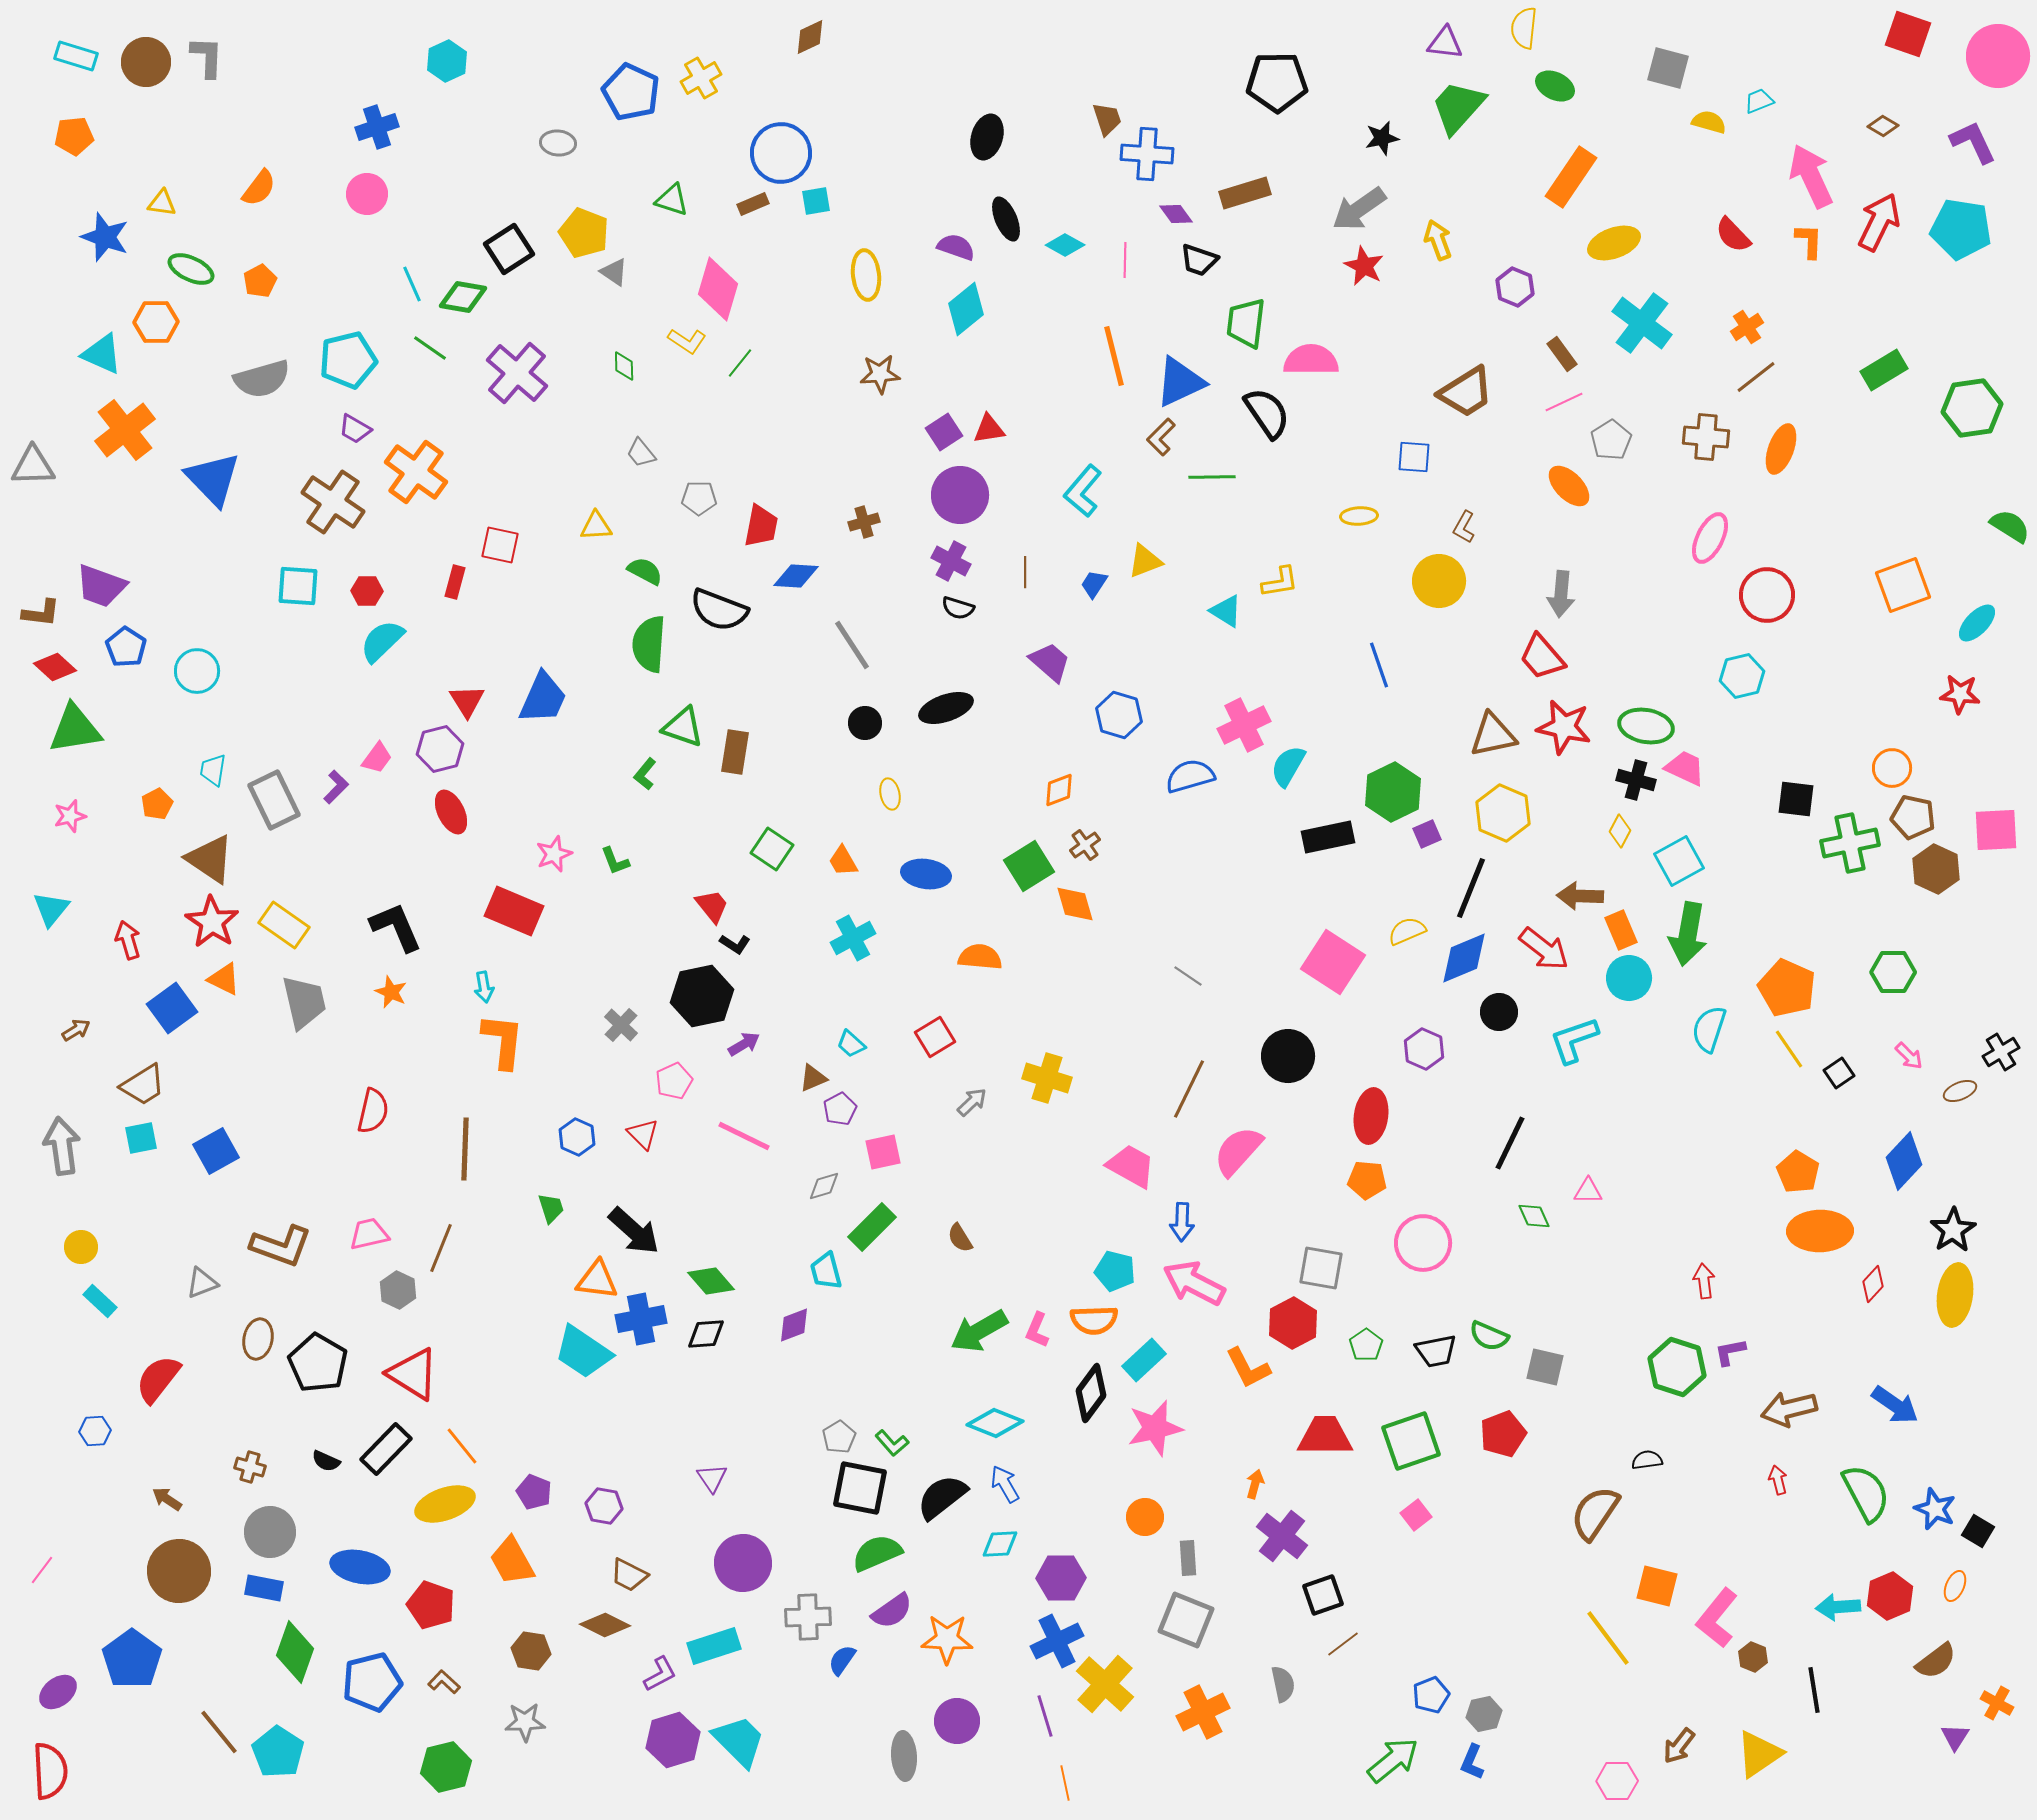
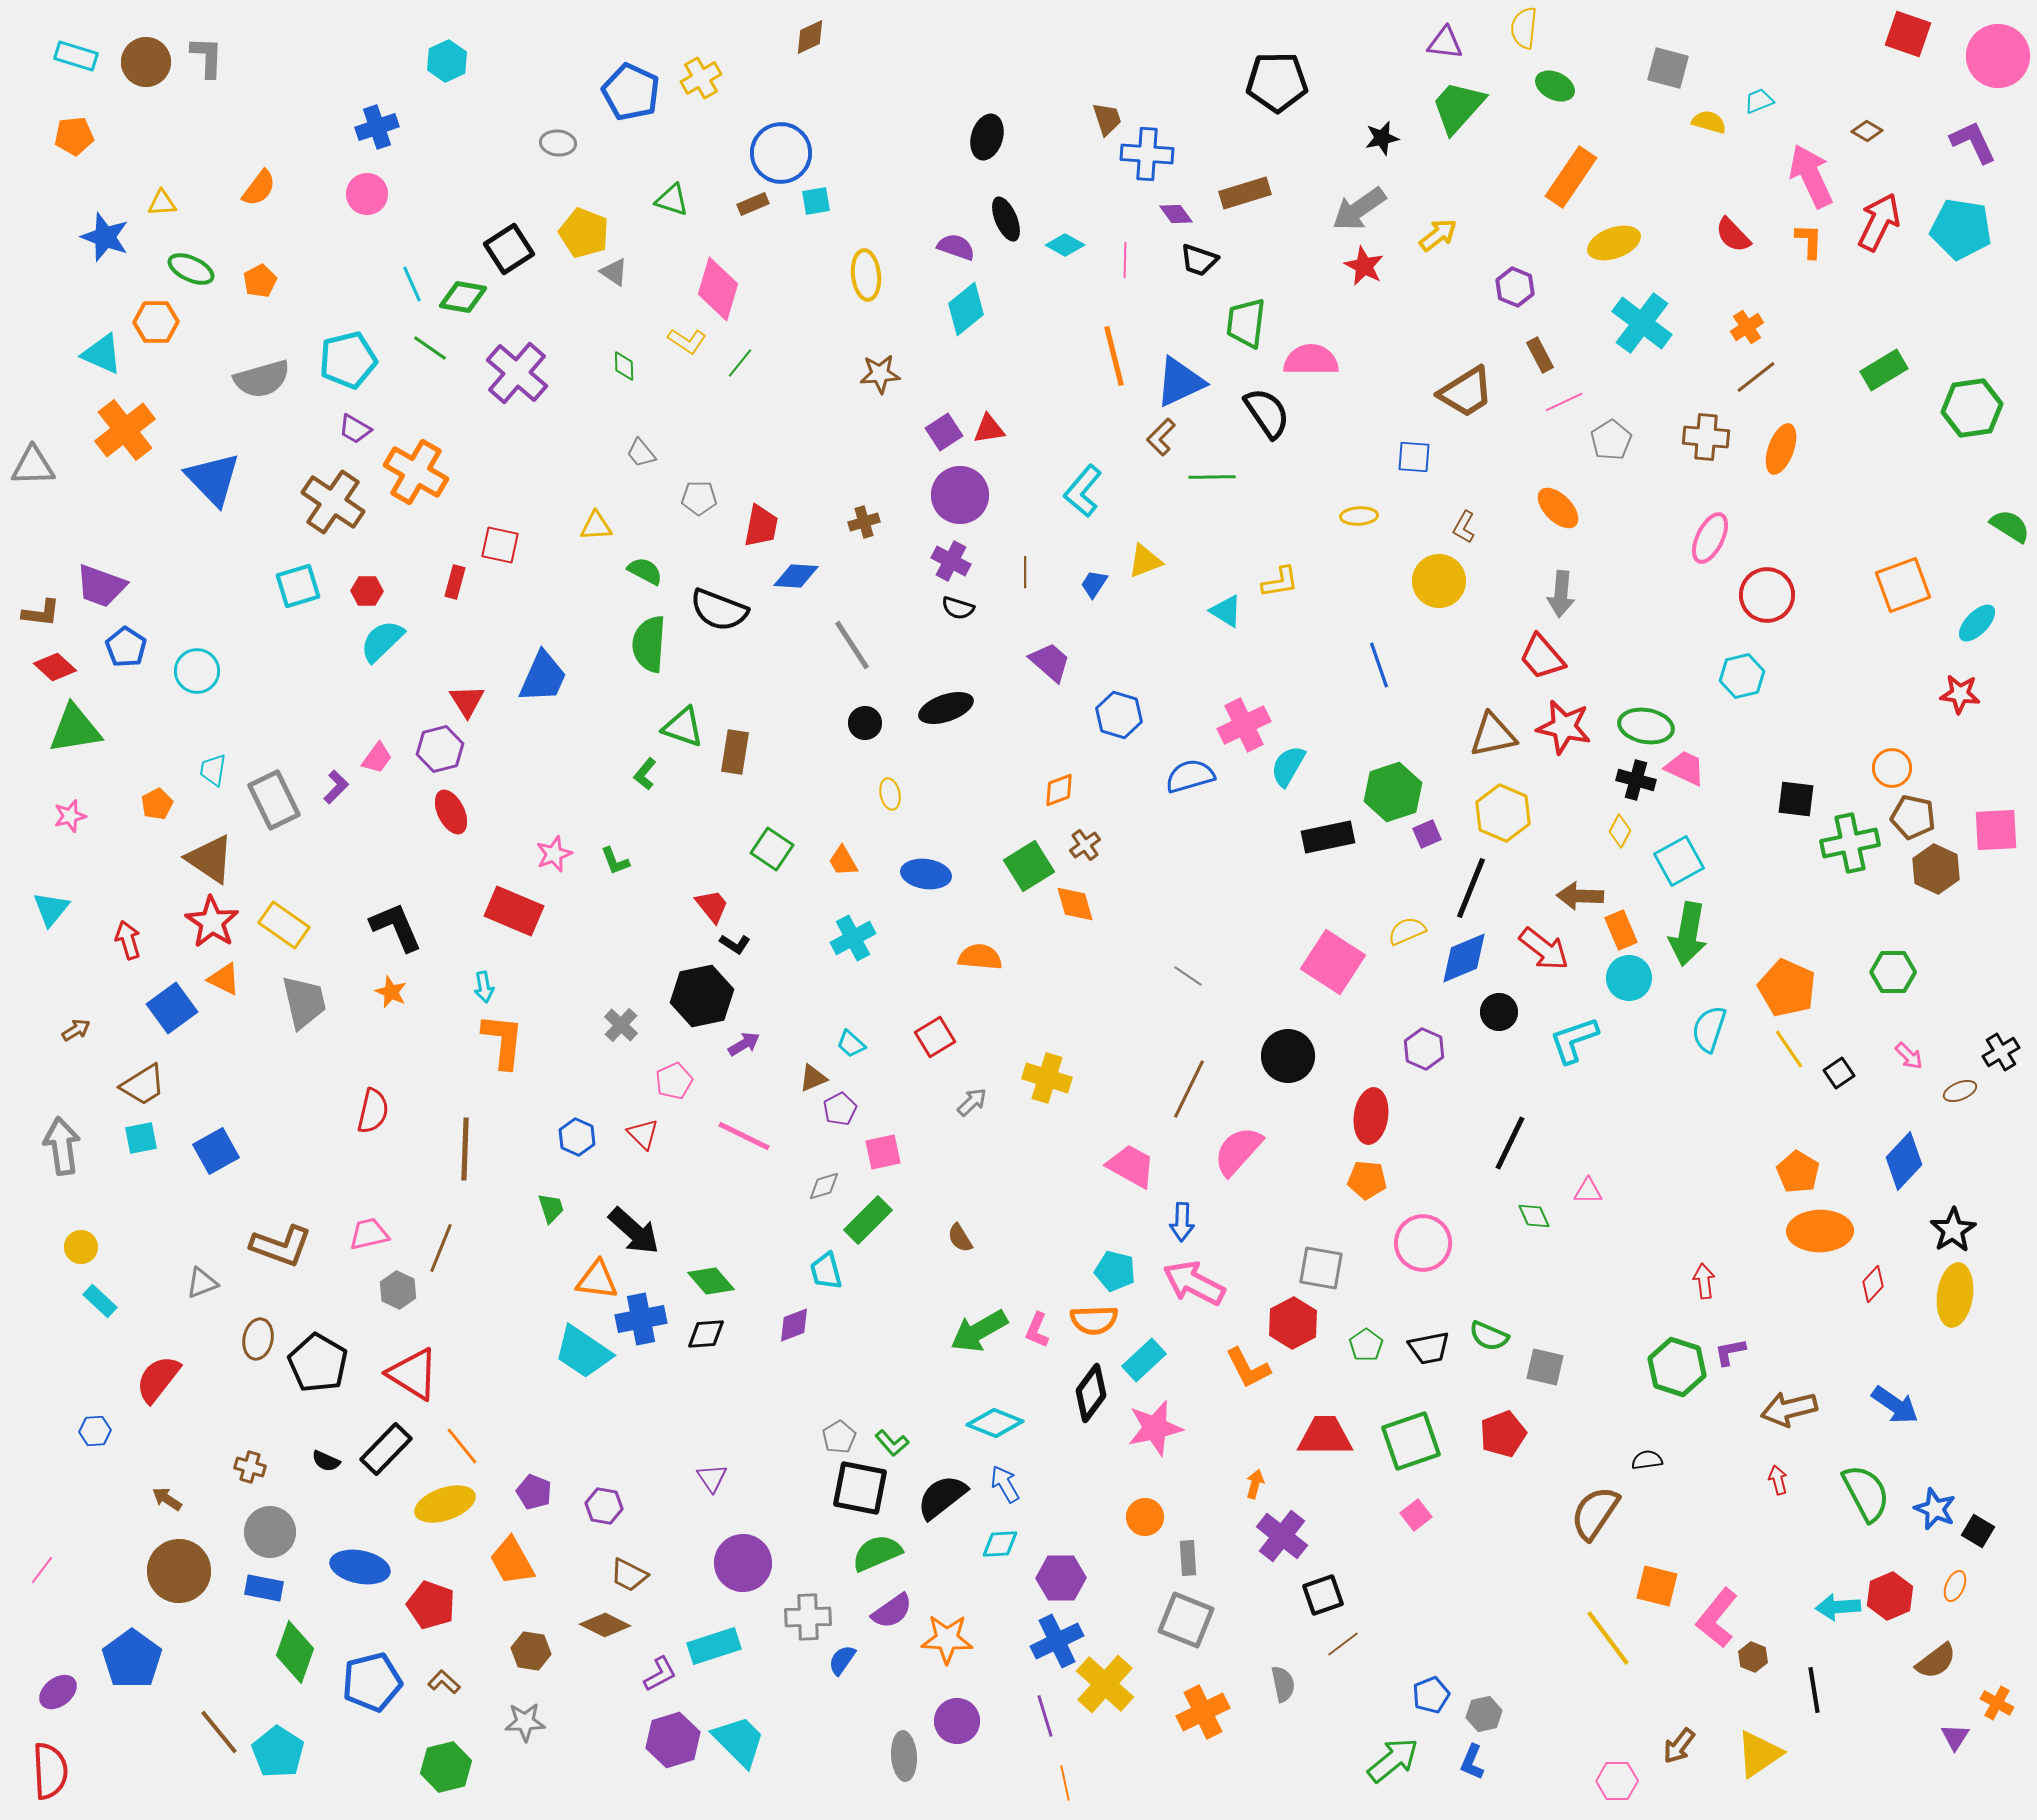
brown diamond at (1883, 126): moved 16 px left, 5 px down
yellow triangle at (162, 203): rotated 12 degrees counterclockwise
yellow arrow at (1438, 240): moved 5 px up; rotated 72 degrees clockwise
brown rectangle at (1562, 354): moved 22 px left, 1 px down; rotated 8 degrees clockwise
orange cross at (416, 472): rotated 6 degrees counterclockwise
orange ellipse at (1569, 486): moved 11 px left, 22 px down
cyan square at (298, 586): rotated 21 degrees counterclockwise
blue trapezoid at (543, 698): moved 21 px up
green hexagon at (1393, 792): rotated 8 degrees clockwise
green rectangle at (872, 1227): moved 4 px left, 7 px up
black trapezoid at (1436, 1351): moved 7 px left, 3 px up
